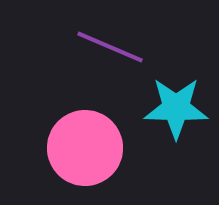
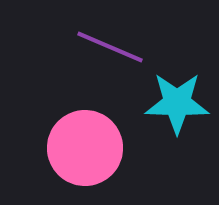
cyan star: moved 1 px right, 5 px up
